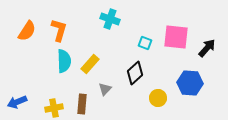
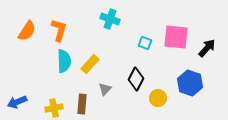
black diamond: moved 1 px right, 6 px down; rotated 20 degrees counterclockwise
blue hexagon: rotated 15 degrees clockwise
